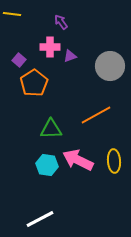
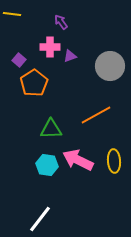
white line: rotated 24 degrees counterclockwise
